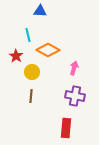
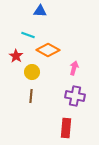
cyan line: rotated 56 degrees counterclockwise
